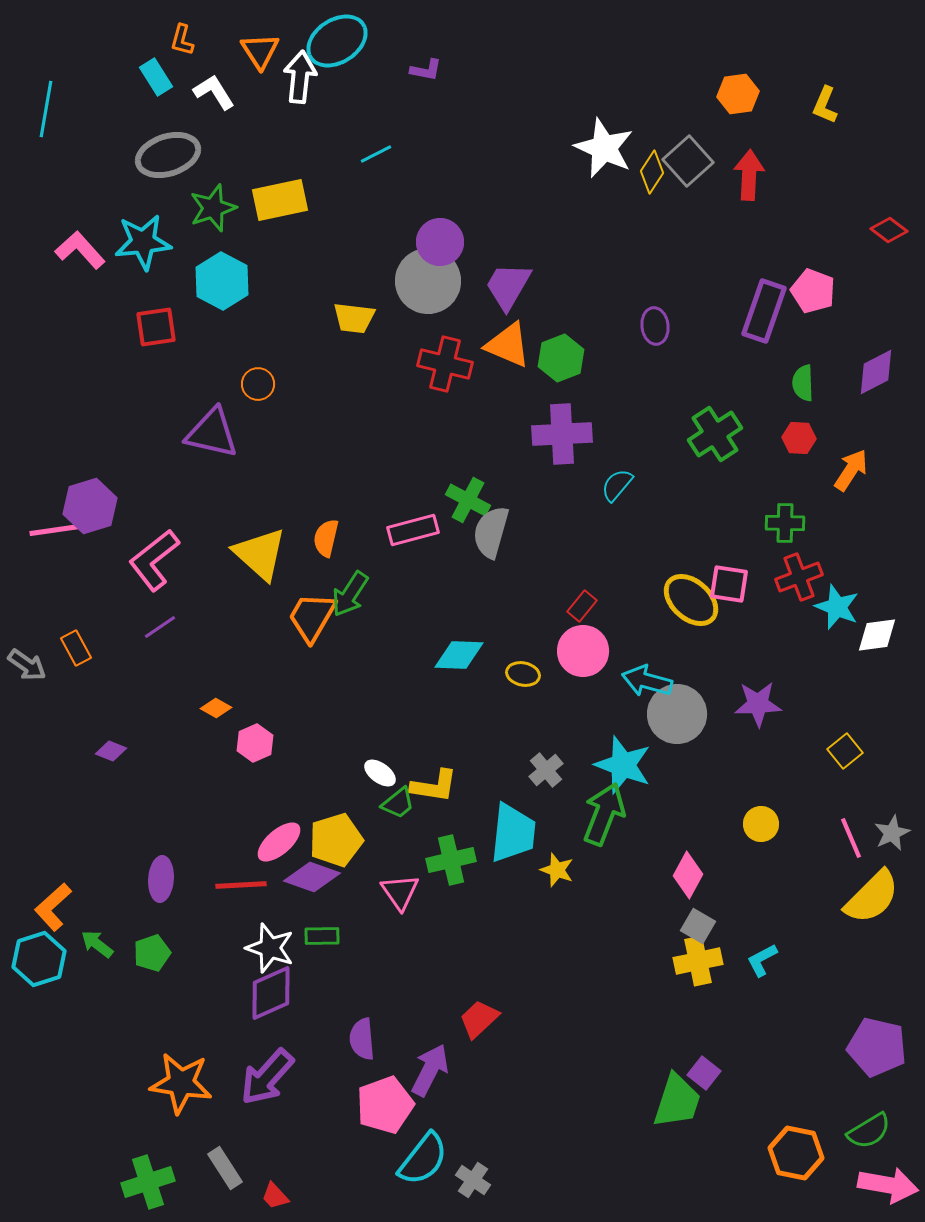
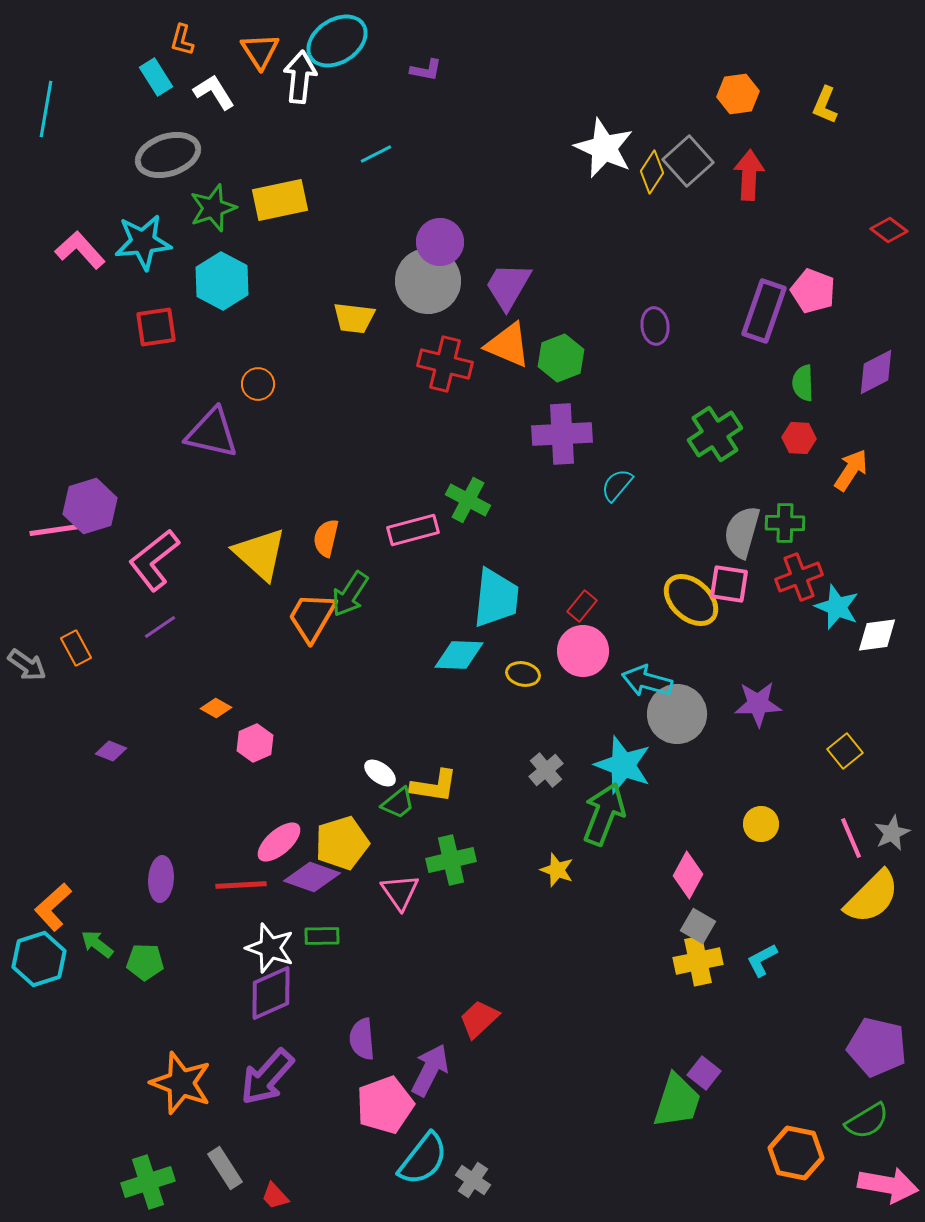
gray semicircle at (491, 532): moved 251 px right
cyan trapezoid at (513, 833): moved 17 px left, 235 px up
yellow pentagon at (336, 840): moved 6 px right, 3 px down
green pentagon at (152, 953): moved 7 px left, 9 px down; rotated 21 degrees clockwise
orange star at (181, 1083): rotated 12 degrees clockwise
green semicircle at (869, 1131): moved 2 px left, 10 px up
